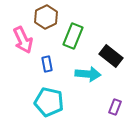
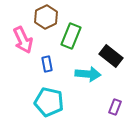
green rectangle: moved 2 px left
